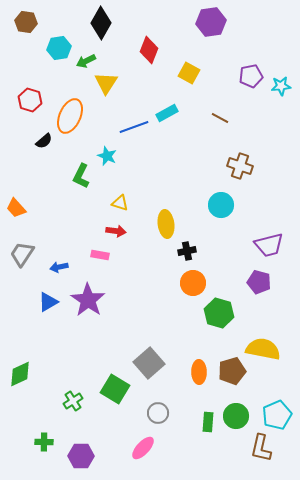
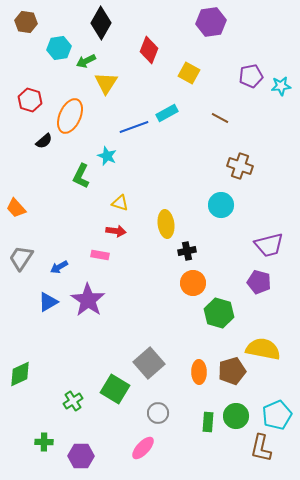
gray trapezoid at (22, 254): moved 1 px left, 4 px down
blue arrow at (59, 267): rotated 18 degrees counterclockwise
